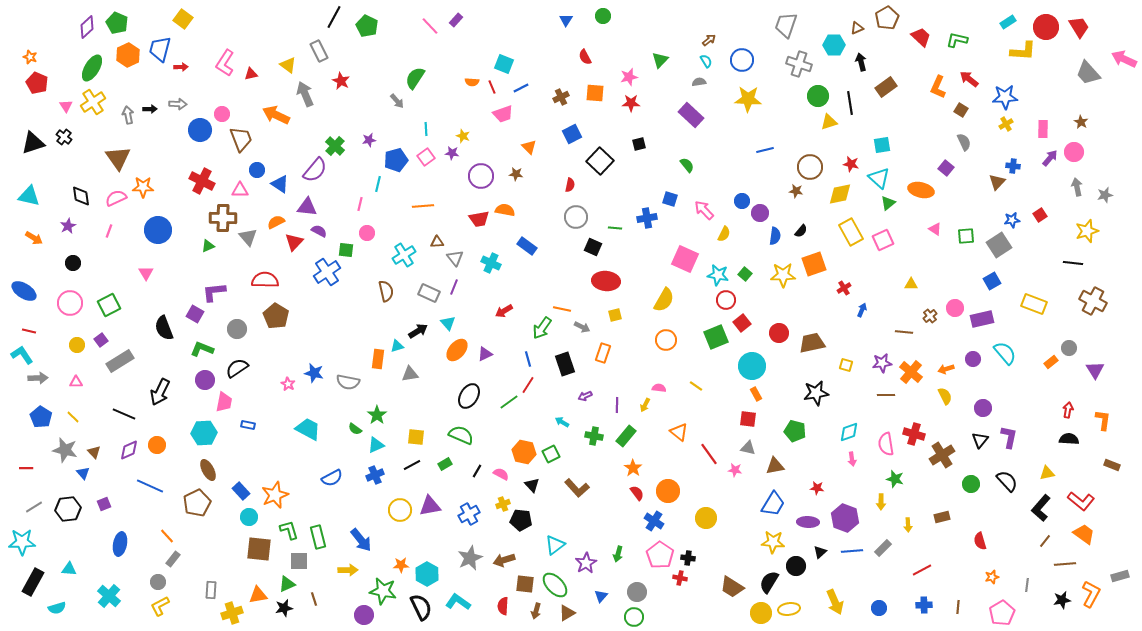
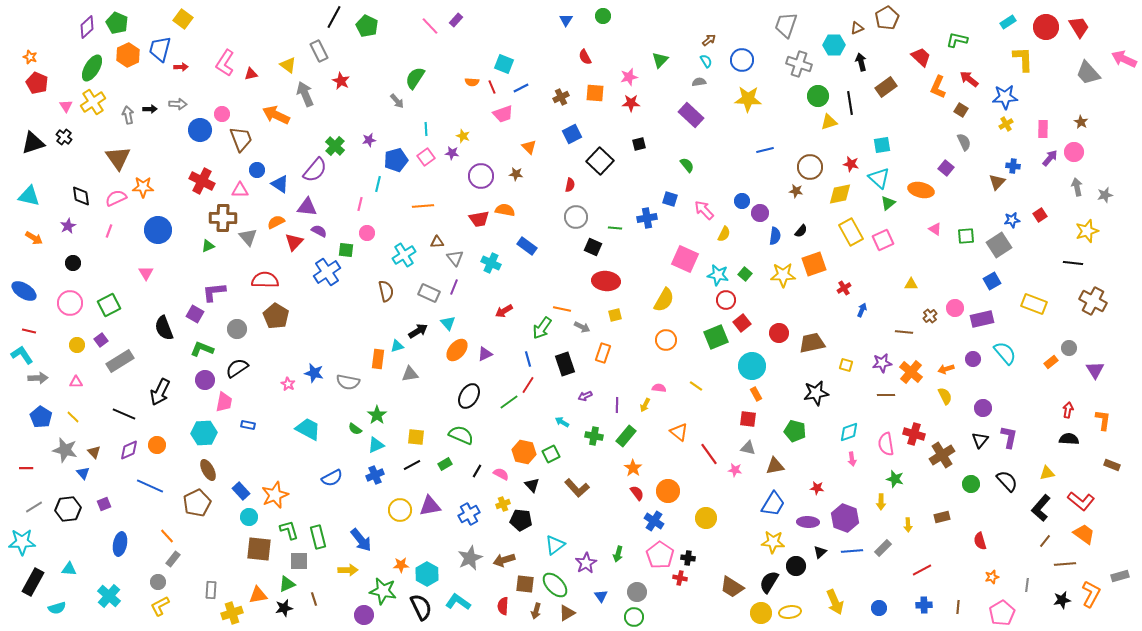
red trapezoid at (921, 37): moved 20 px down
yellow L-shape at (1023, 51): moved 8 px down; rotated 96 degrees counterclockwise
blue triangle at (601, 596): rotated 16 degrees counterclockwise
yellow ellipse at (789, 609): moved 1 px right, 3 px down
